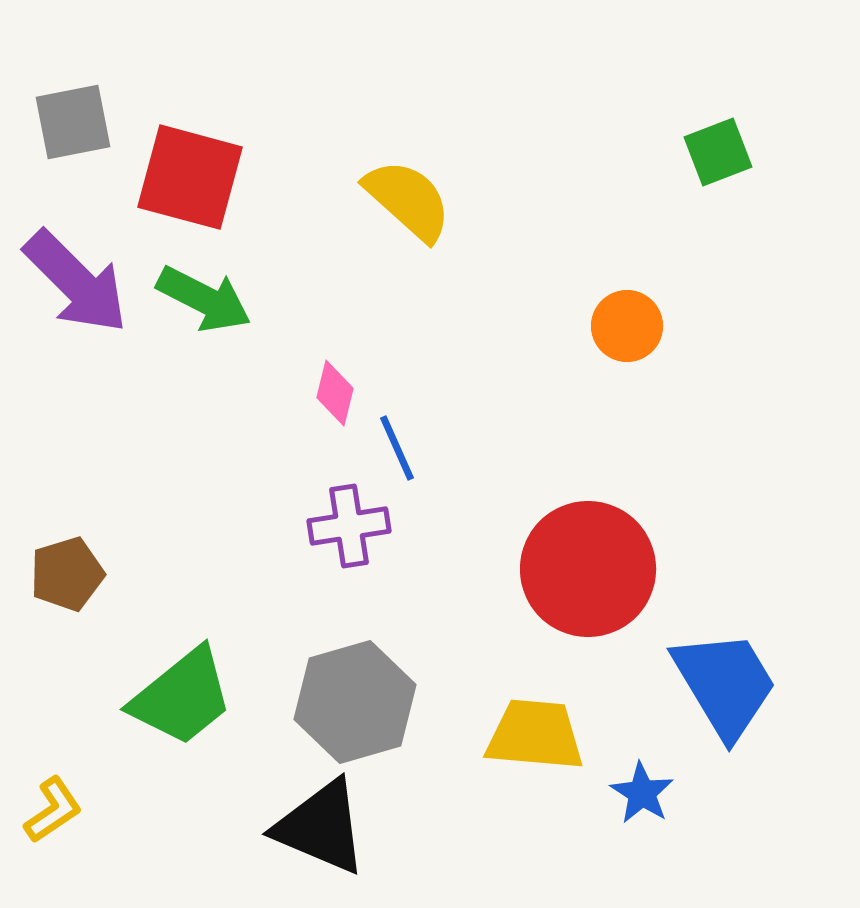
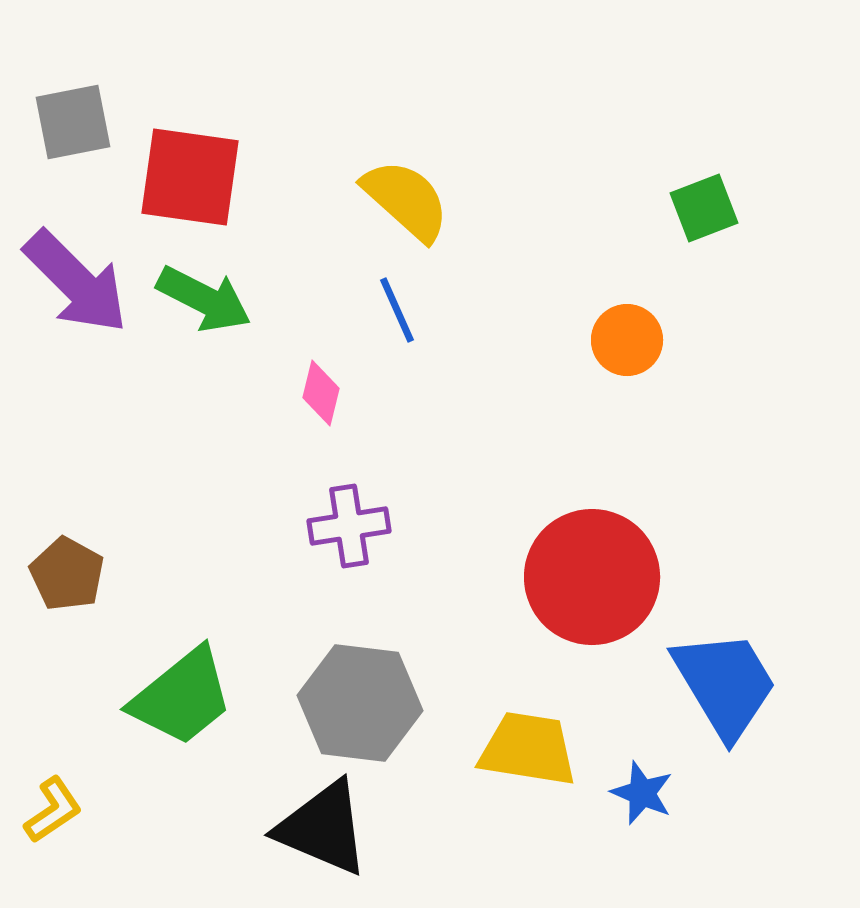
green square: moved 14 px left, 56 px down
red square: rotated 7 degrees counterclockwise
yellow semicircle: moved 2 px left
orange circle: moved 14 px down
pink diamond: moved 14 px left
blue line: moved 138 px up
red circle: moved 4 px right, 8 px down
brown pentagon: rotated 26 degrees counterclockwise
gray hexagon: moved 5 px right, 1 px down; rotated 23 degrees clockwise
yellow trapezoid: moved 7 px left, 14 px down; rotated 4 degrees clockwise
blue star: rotated 10 degrees counterclockwise
black triangle: moved 2 px right, 1 px down
